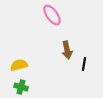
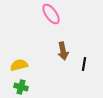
pink ellipse: moved 1 px left, 1 px up
brown arrow: moved 4 px left, 1 px down
